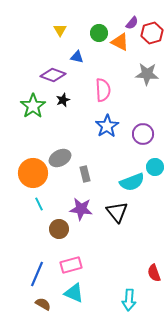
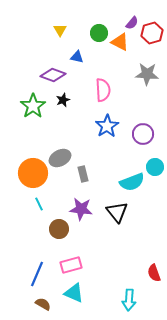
gray rectangle: moved 2 px left
